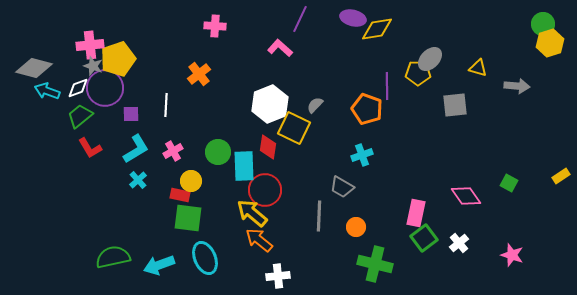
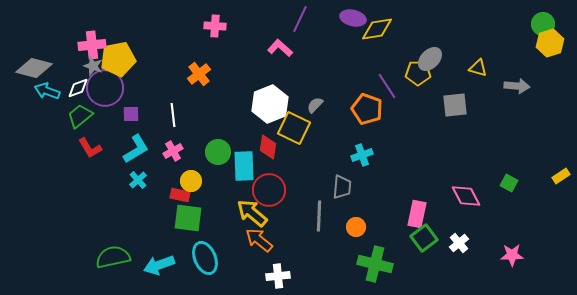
pink cross at (90, 45): moved 2 px right
yellow pentagon at (118, 59): rotated 8 degrees clockwise
purple line at (387, 86): rotated 32 degrees counterclockwise
white line at (166, 105): moved 7 px right, 10 px down; rotated 10 degrees counterclockwise
gray trapezoid at (342, 187): rotated 115 degrees counterclockwise
red circle at (265, 190): moved 4 px right
pink diamond at (466, 196): rotated 8 degrees clockwise
pink rectangle at (416, 213): moved 1 px right, 1 px down
pink star at (512, 255): rotated 20 degrees counterclockwise
